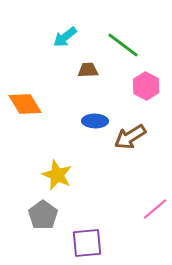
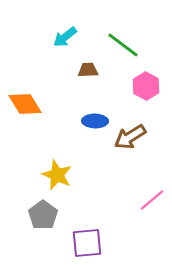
pink line: moved 3 px left, 9 px up
